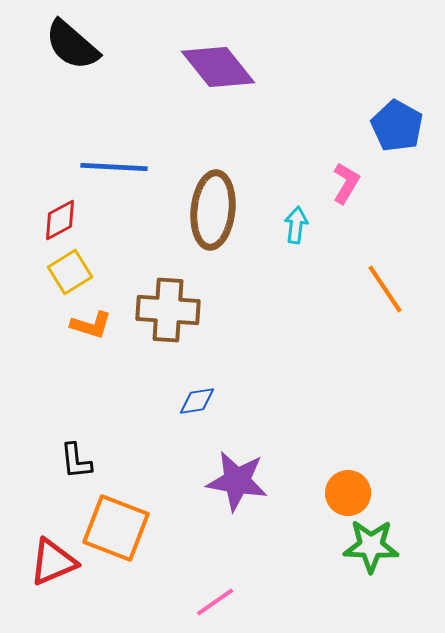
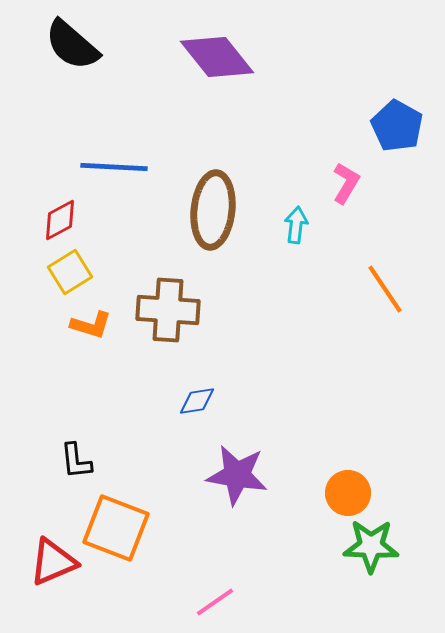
purple diamond: moved 1 px left, 10 px up
purple star: moved 6 px up
